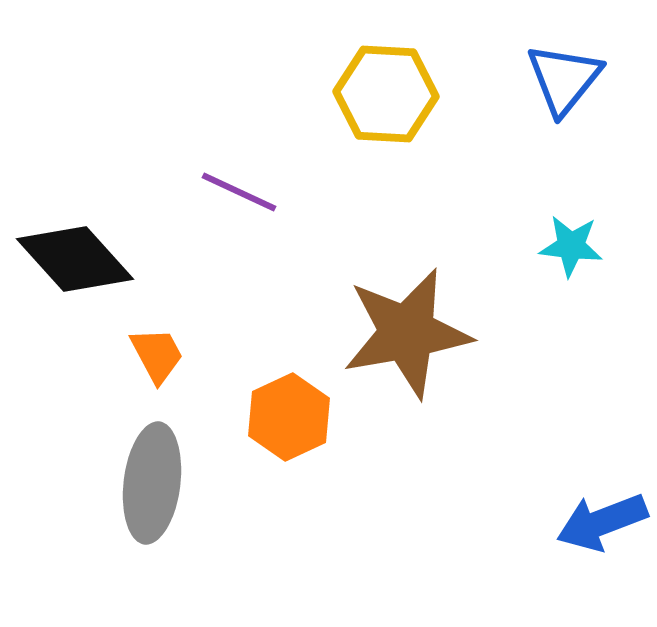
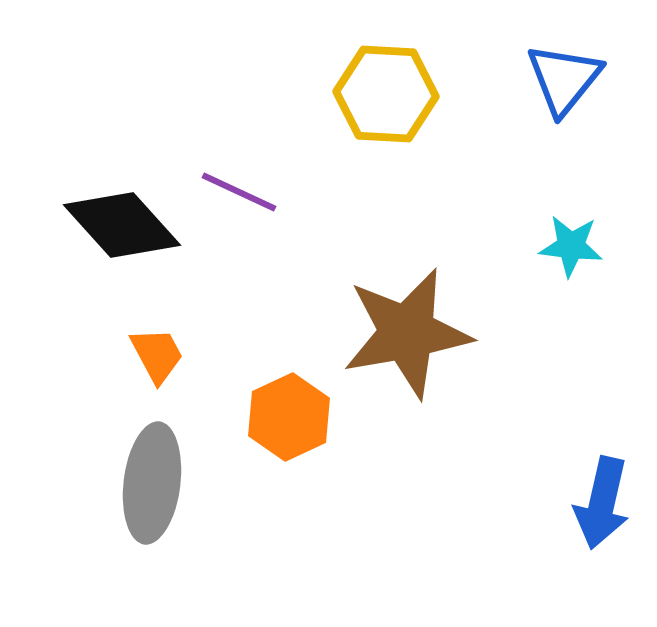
black diamond: moved 47 px right, 34 px up
blue arrow: moved 19 px up; rotated 56 degrees counterclockwise
